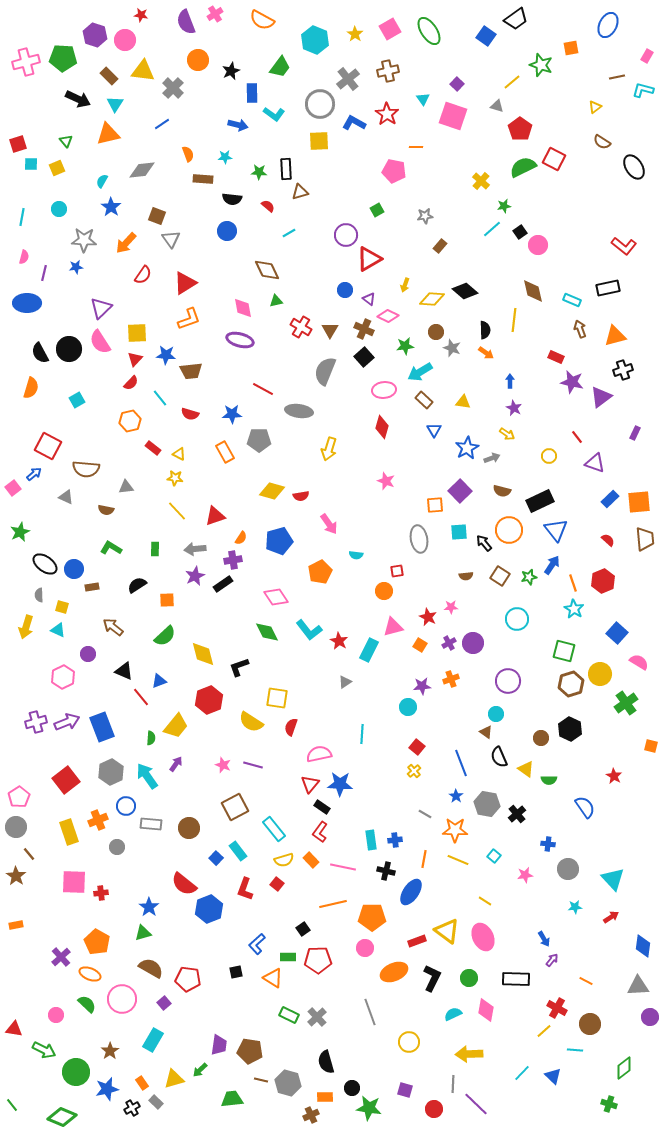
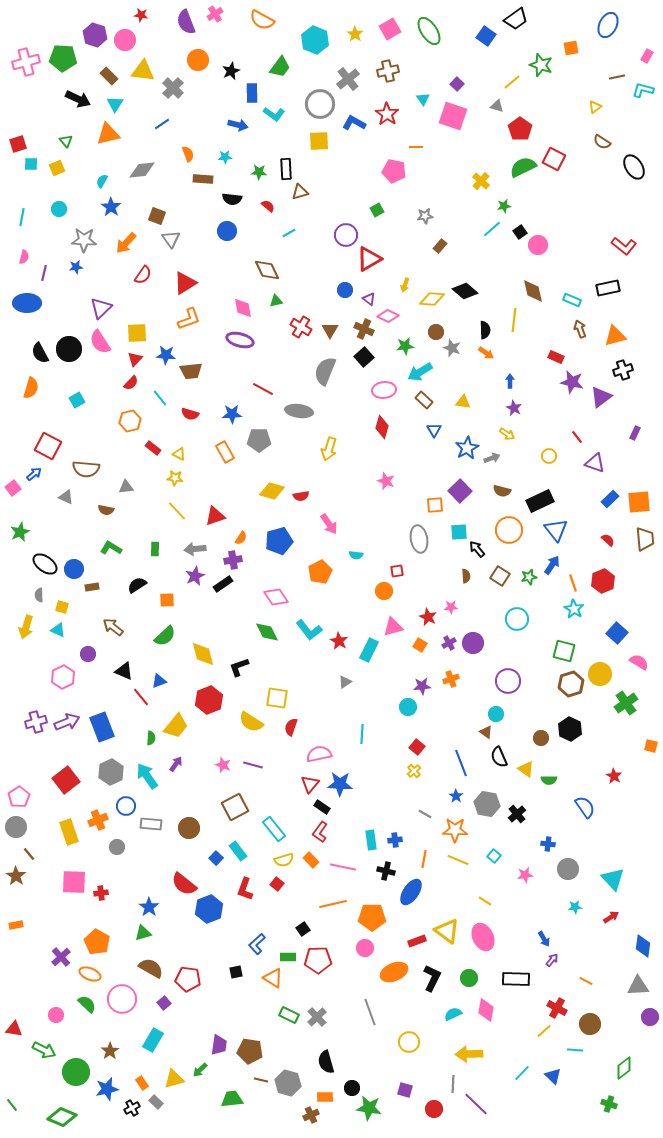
black arrow at (484, 543): moved 7 px left, 6 px down
brown semicircle at (466, 576): rotated 88 degrees counterclockwise
